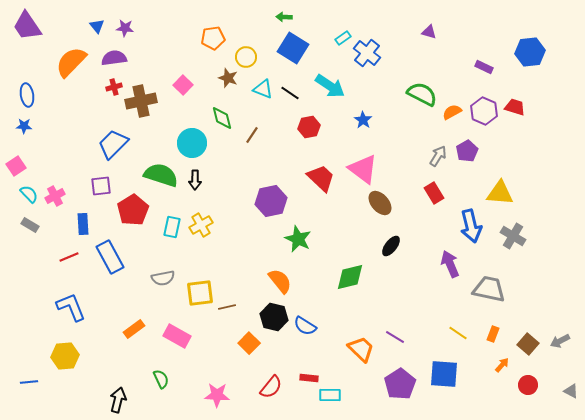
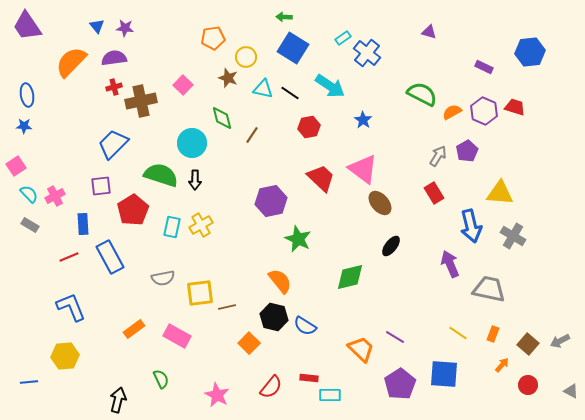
cyan triangle at (263, 89): rotated 10 degrees counterclockwise
pink star at (217, 395): rotated 25 degrees clockwise
